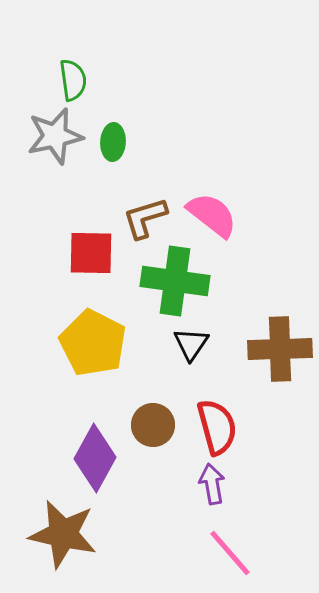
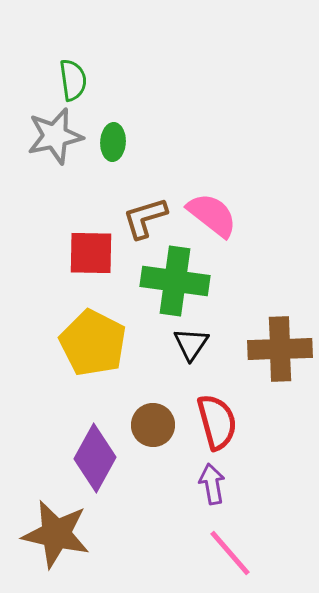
red semicircle: moved 5 px up
brown star: moved 7 px left
